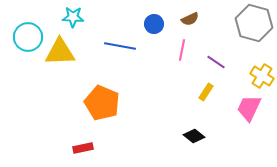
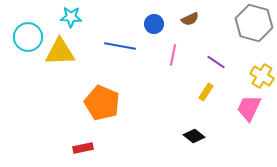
cyan star: moved 2 px left
pink line: moved 9 px left, 5 px down
